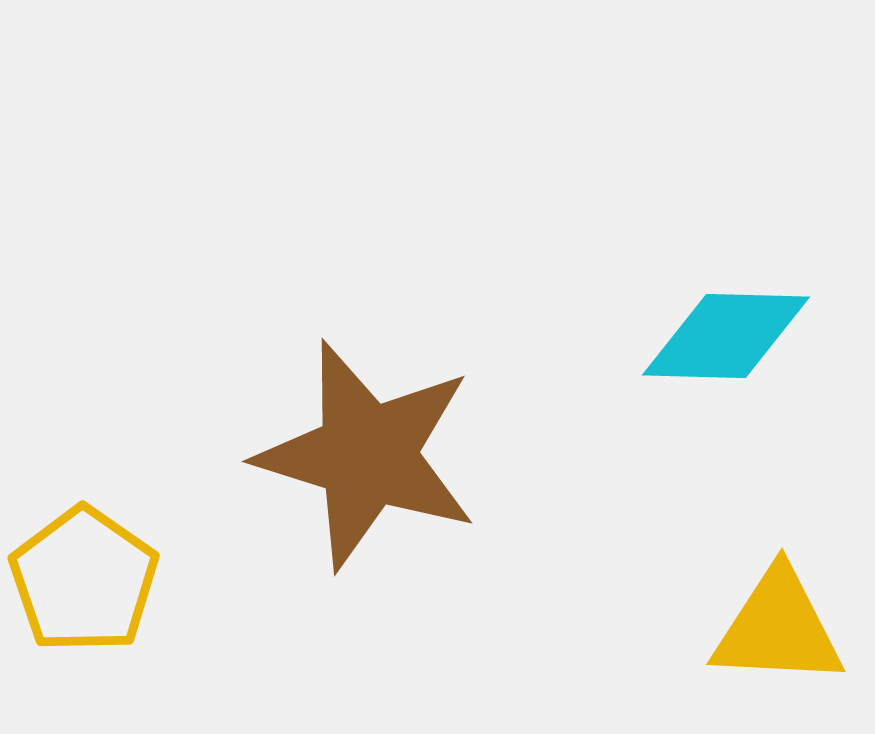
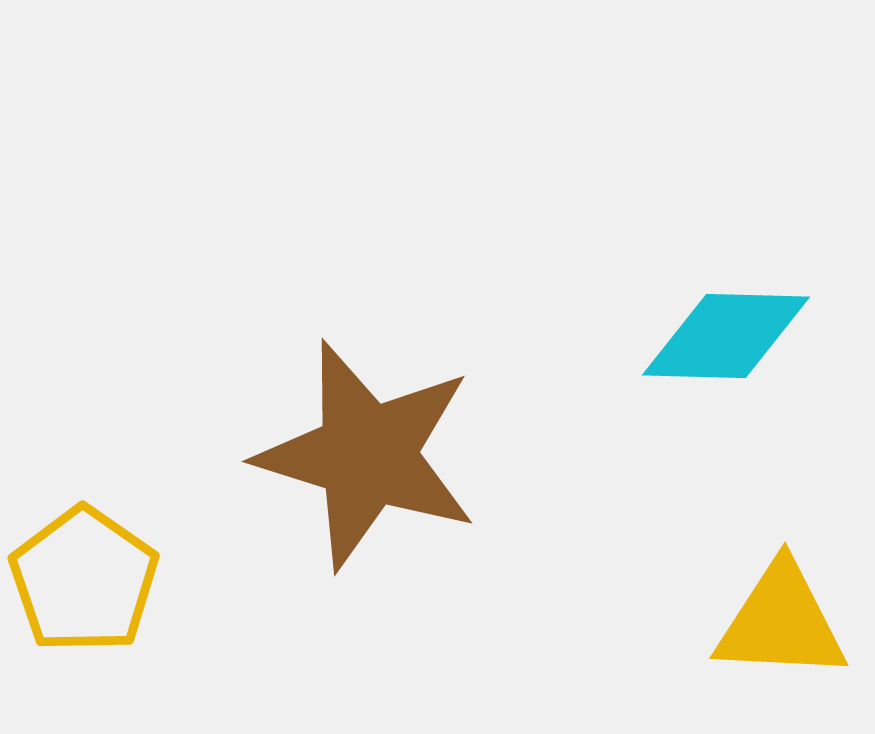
yellow triangle: moved 3 px right, 6 px up
